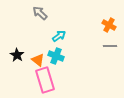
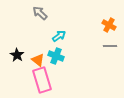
pink rectangle: moved 3 px left
